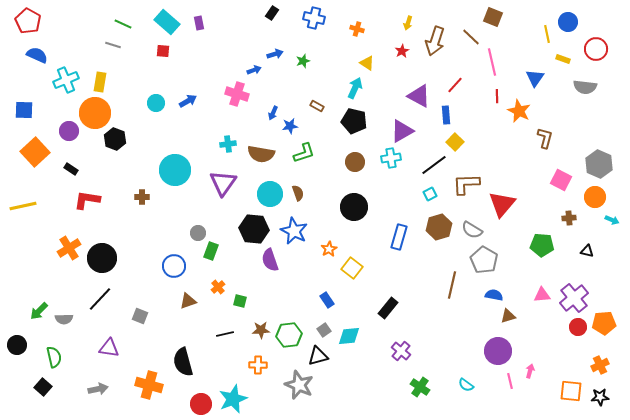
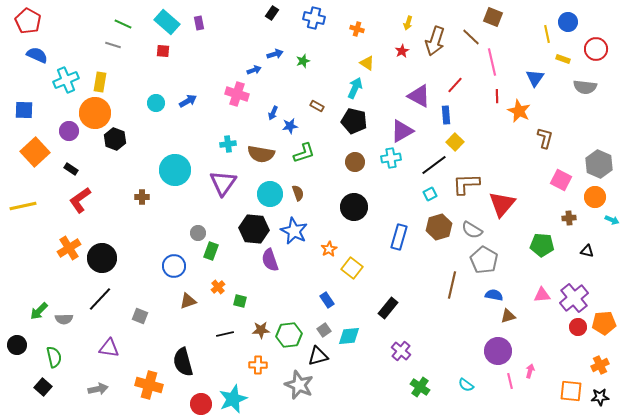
red L-shape at (87, 200): moved 7 px left; rotated 44 degrees counterclockwise
